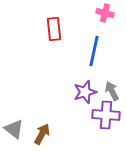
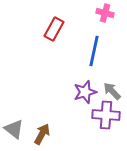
red rectangle: rotated 35 degrees clockwise
gray arrow: rotated 18 degrees counterclockwise
